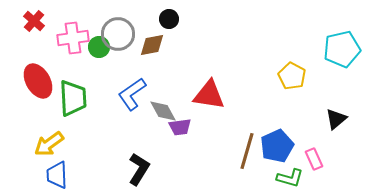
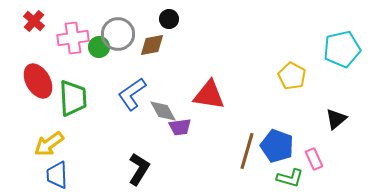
blue pentagon: rotated 28 degrees counterclockwise
